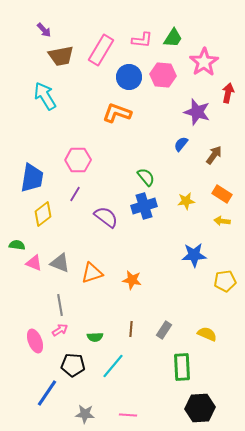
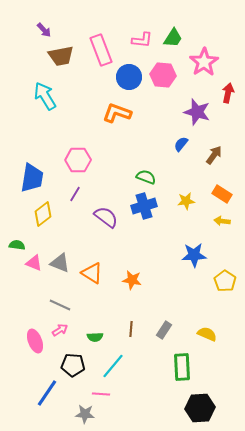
pink rectangle at (101, 50): rotated 52 degrees counterclockwise
green semicircle at (146, 177): rotated 30 degrees counterclockwise
orange triangle at (92, 273): rotated 50 degrees clockwise
yellow pentagon at (225, 281): rotated 30 degrees counterclockwise
gray line at (60, 305): rotated 55 degrees counterclockwise
pink line at (128, 415): moved 27 px left, 21 px up
